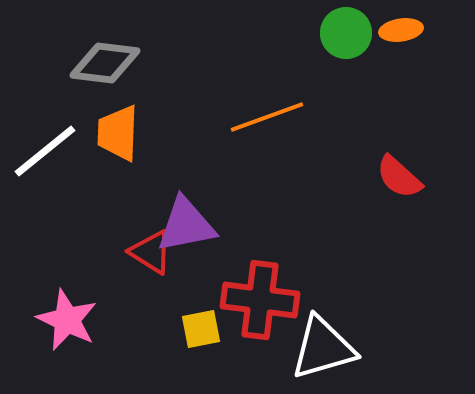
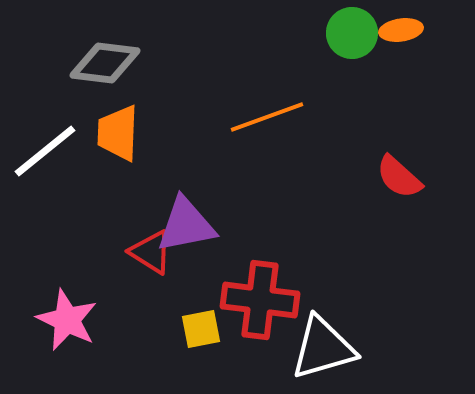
green circle: moved 6 px right
